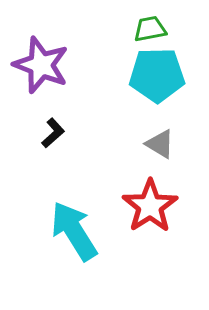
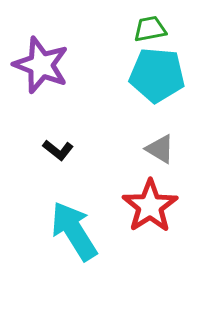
cyan pentagon: rotated 6 degrees clockwise
black L-shape: moved 5 px right, 17 px down; rotated 80 degrees clockwise
gray triangle: moved 5 px down
